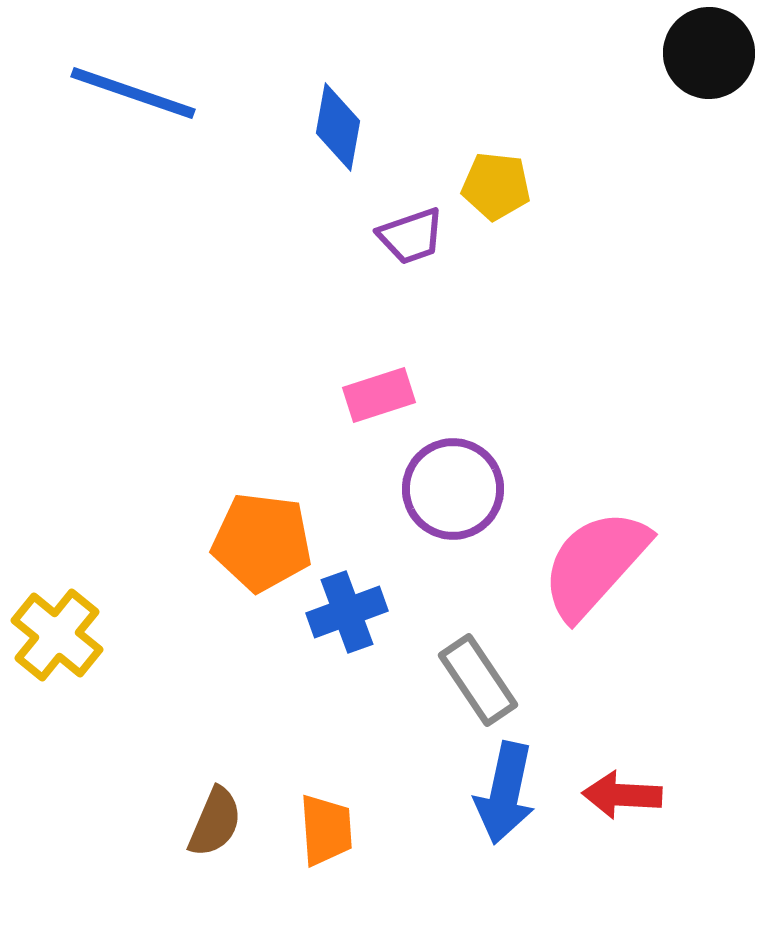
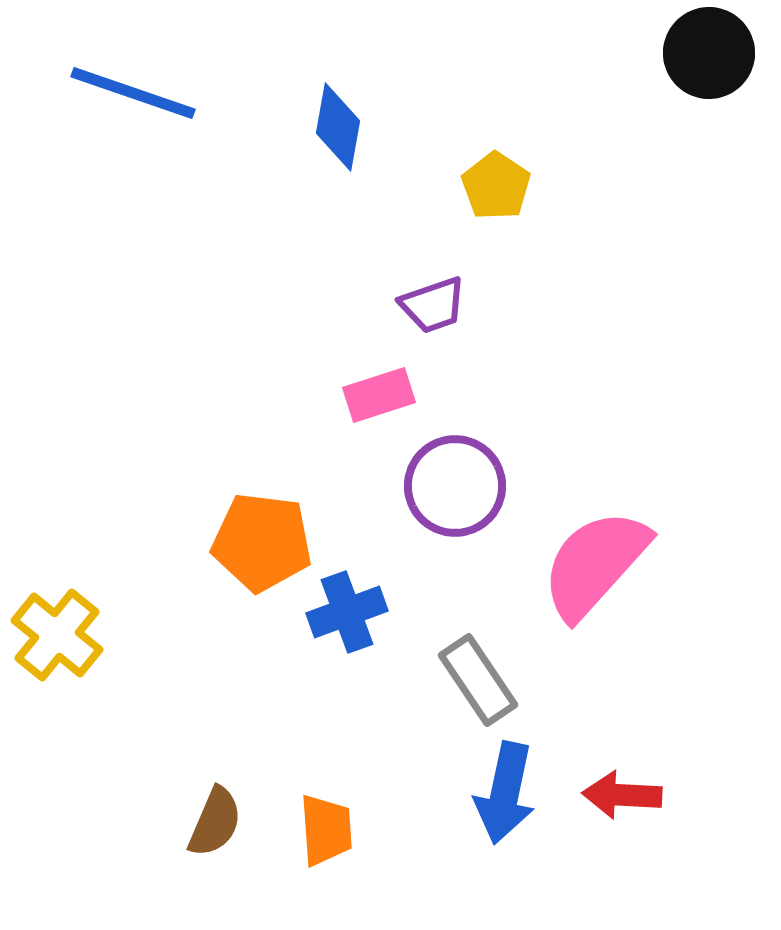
yellow pentagon: rotated 28 degrees clockwise
purple trapezoid: moved 22 px right, 69 px down
purple circle: moved 2 px right, 3 px up
